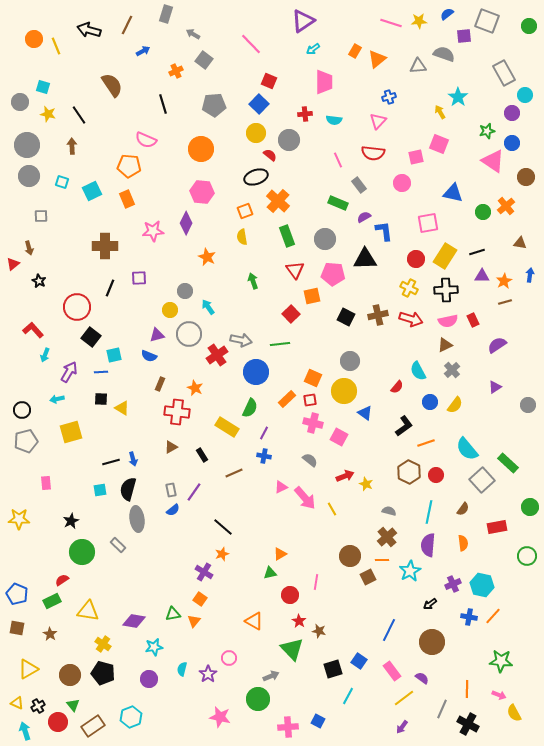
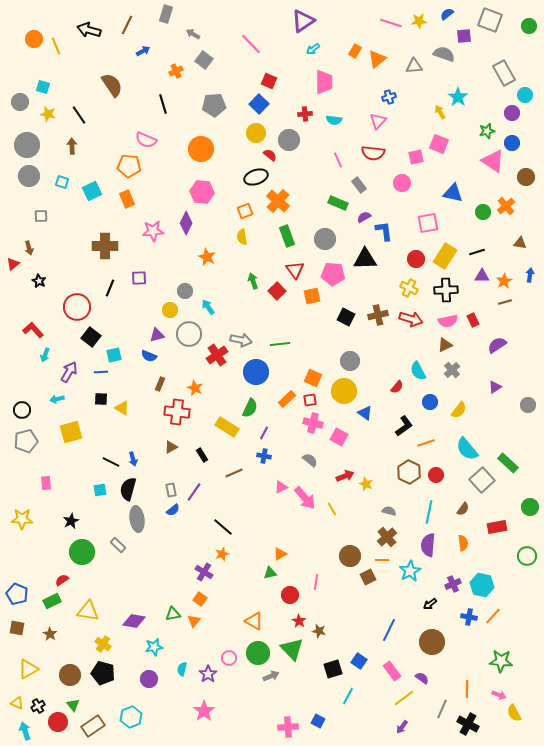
gray square at (487, 21): moved 3 px right, 1 px up
gray triangle at (418, 66): moved 4 px left
red square at (291, 314): moved 14 px left, 23 px up
yellow semicircle at (455, 405): moved 4 px right, 5 px down
black line at (111, 462): rotated 42 degrees clockwise
yellow star at (19, 519): moved 3 px right
green circle at (258, 699): moved 46 px up
pink star at (220, 717): moved 16 px left, 6 px up; rotated 25 degrees clockwise
